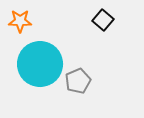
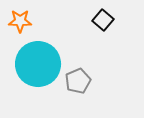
cyan circle: moved 2 px left
